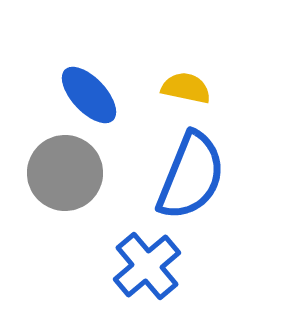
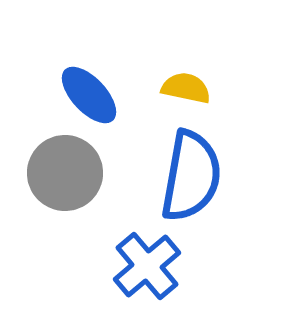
blue semicircle: rotated 12 degrees counterclockwise
